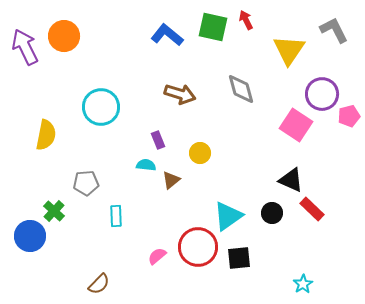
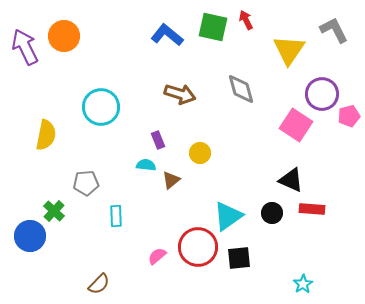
red rectangle: rotated 40 degrees counterclockwise
